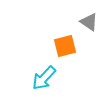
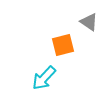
orange square: moved 2 px left, 1 px up
